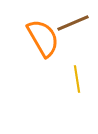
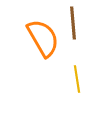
brown line: rotated 72 degrees counterclockwise
